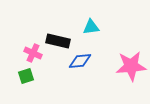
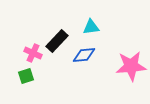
black rectangle: moved 1 px left; rotated 60 degrees counterclockwise
blue diamond: moved 4 px right, 6 px up
